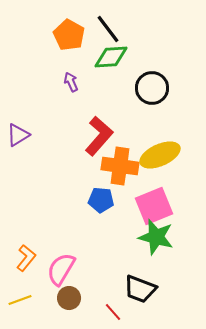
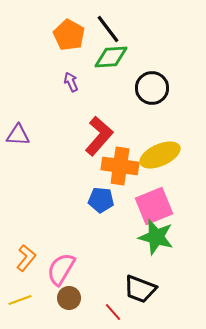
purple triangle: rotated 35 degrees clockwise
